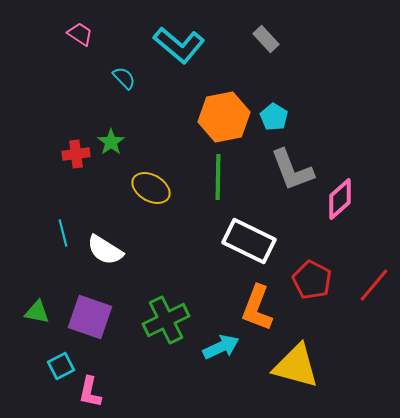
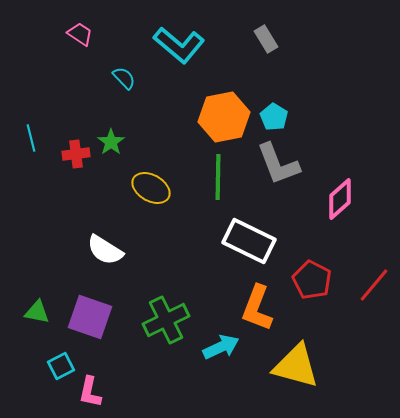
gray rectangle: rotated 12 degrees clockwise
gray L-shape: moved 14 px left, 6 px up
cyan line: moved 32 px left, 95 px up
